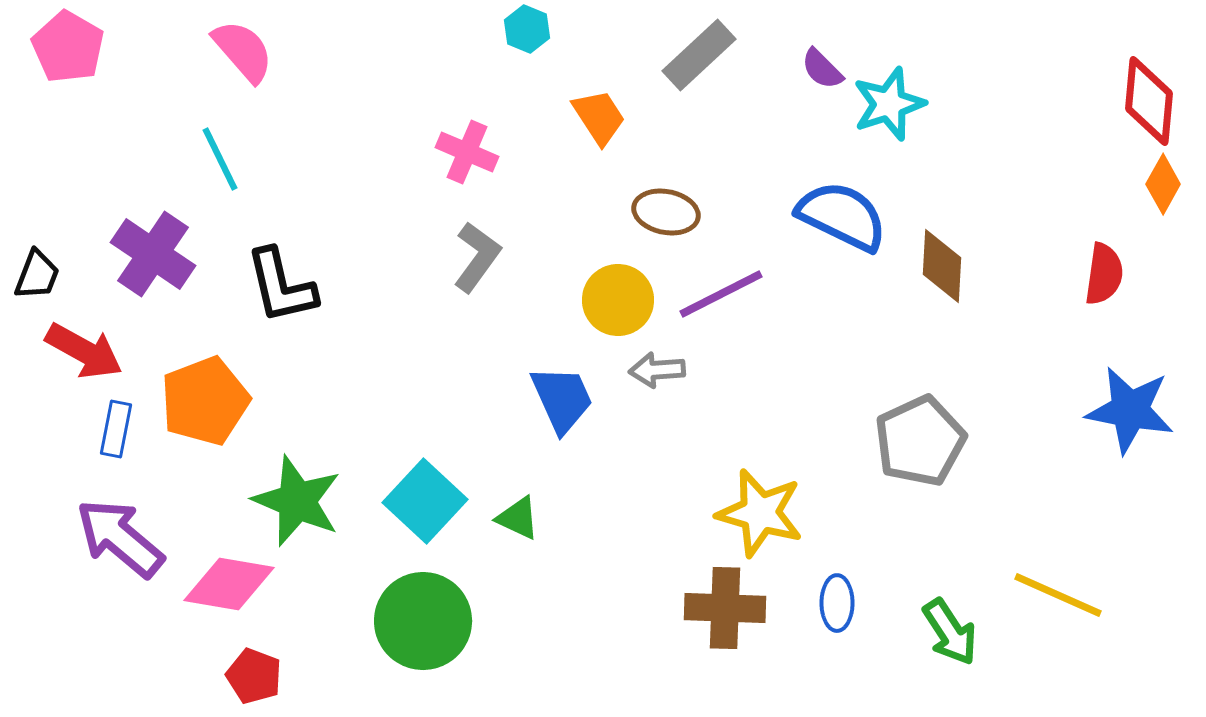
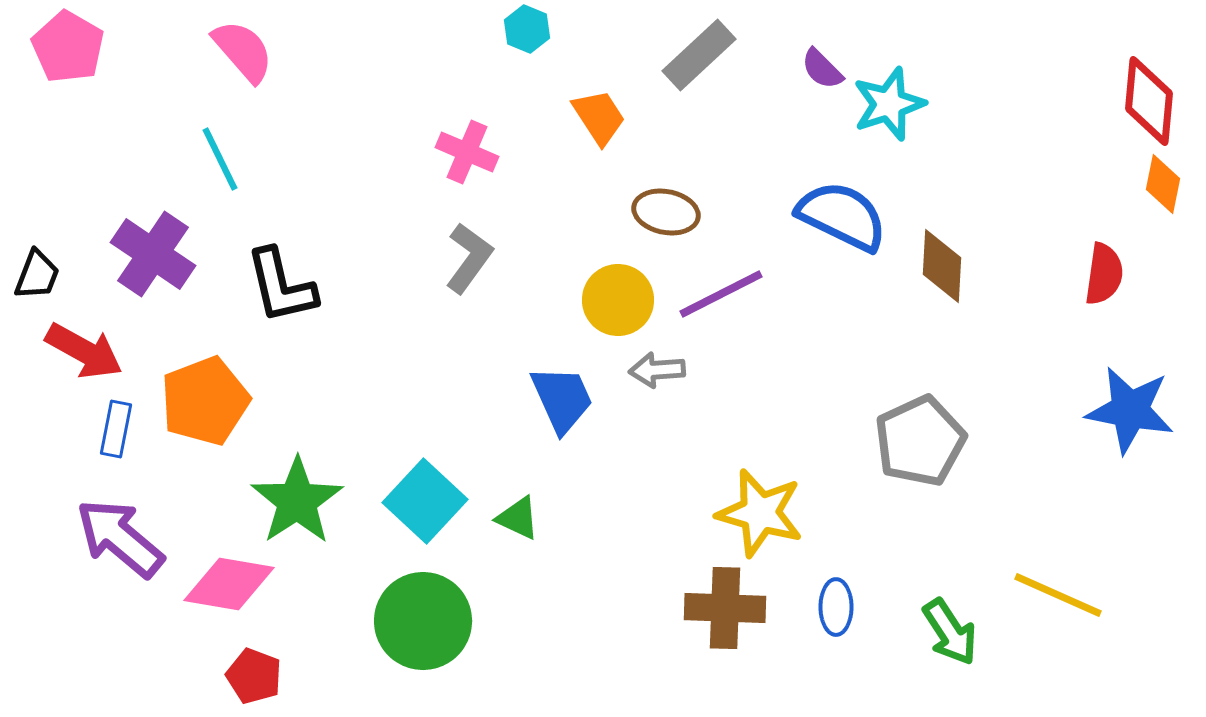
orange diamond: rotated 18 degrees counterclockwise
gray L-shape: moved 8 px left, 1 px down
green star: rotated 16 degrees clockwise
blue ellipse: moved 1 px left, 4 px down
